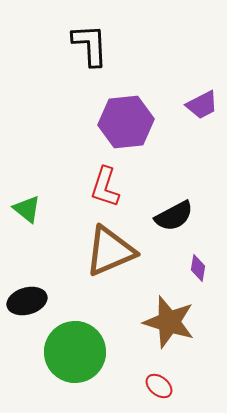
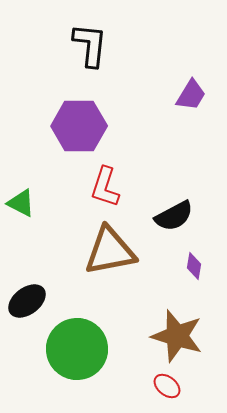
black L-shape: rotated 9 degrees clockwise
purple trapezoid: moved 11 px left, 10 px up; rotated 32 degrees counterclockwise
purple hexagon: moved 47 px left, 4 px down; rotated 6 degrees clockwise
green triangle: moved 6 px left, 6 px up; rotated 12 degrees counterclockwise
brown triangle: rotated 12 degrees clockwise
purple diamond: moved 4 px left, 2 px up
black ellipse: rotated 21 degrees counterclockwise
brown star: moved 8 px right, 14 px down
green circle: moved 2 px right, 3 px up
red ellipse: moved 8 px right
